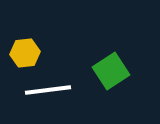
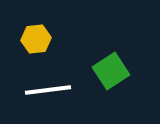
yellow hexagon: moved 11 px right, 14 px up
